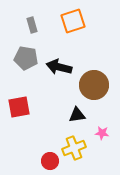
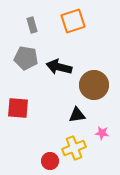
red square: moved 1 px left, 1 px down; rotated 15 degrees clockwise
